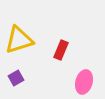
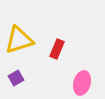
red rectangle: moved 4 px left, 1 px up
pink ellipse: moved 2 px left, 1 px down
